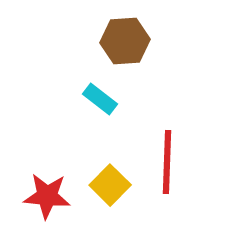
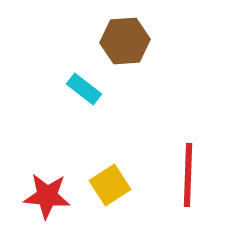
cyan rectangle: moved 16 px left, 10 px up
red line: moved 21 px right, 13 px down
yellow square: rotated 12 degrees clockwise
